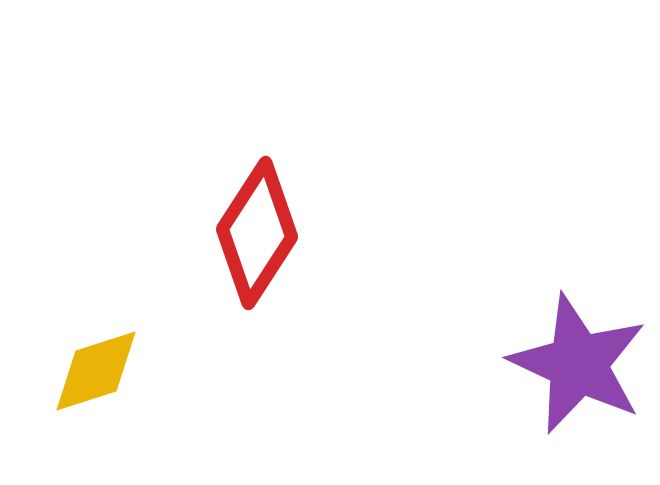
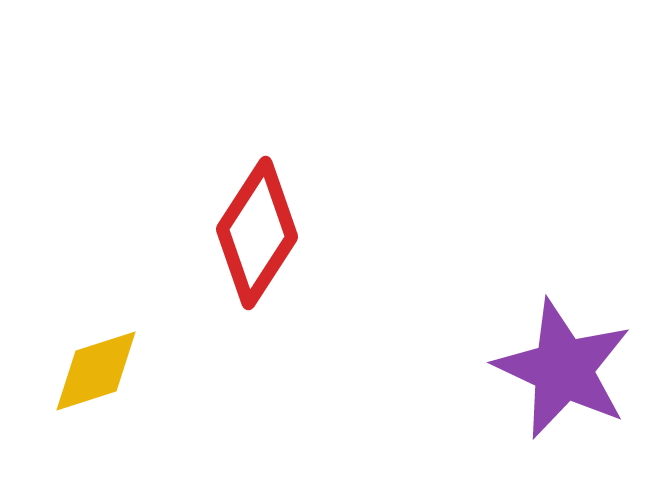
purple star: moved 15 px left, 5 px down
